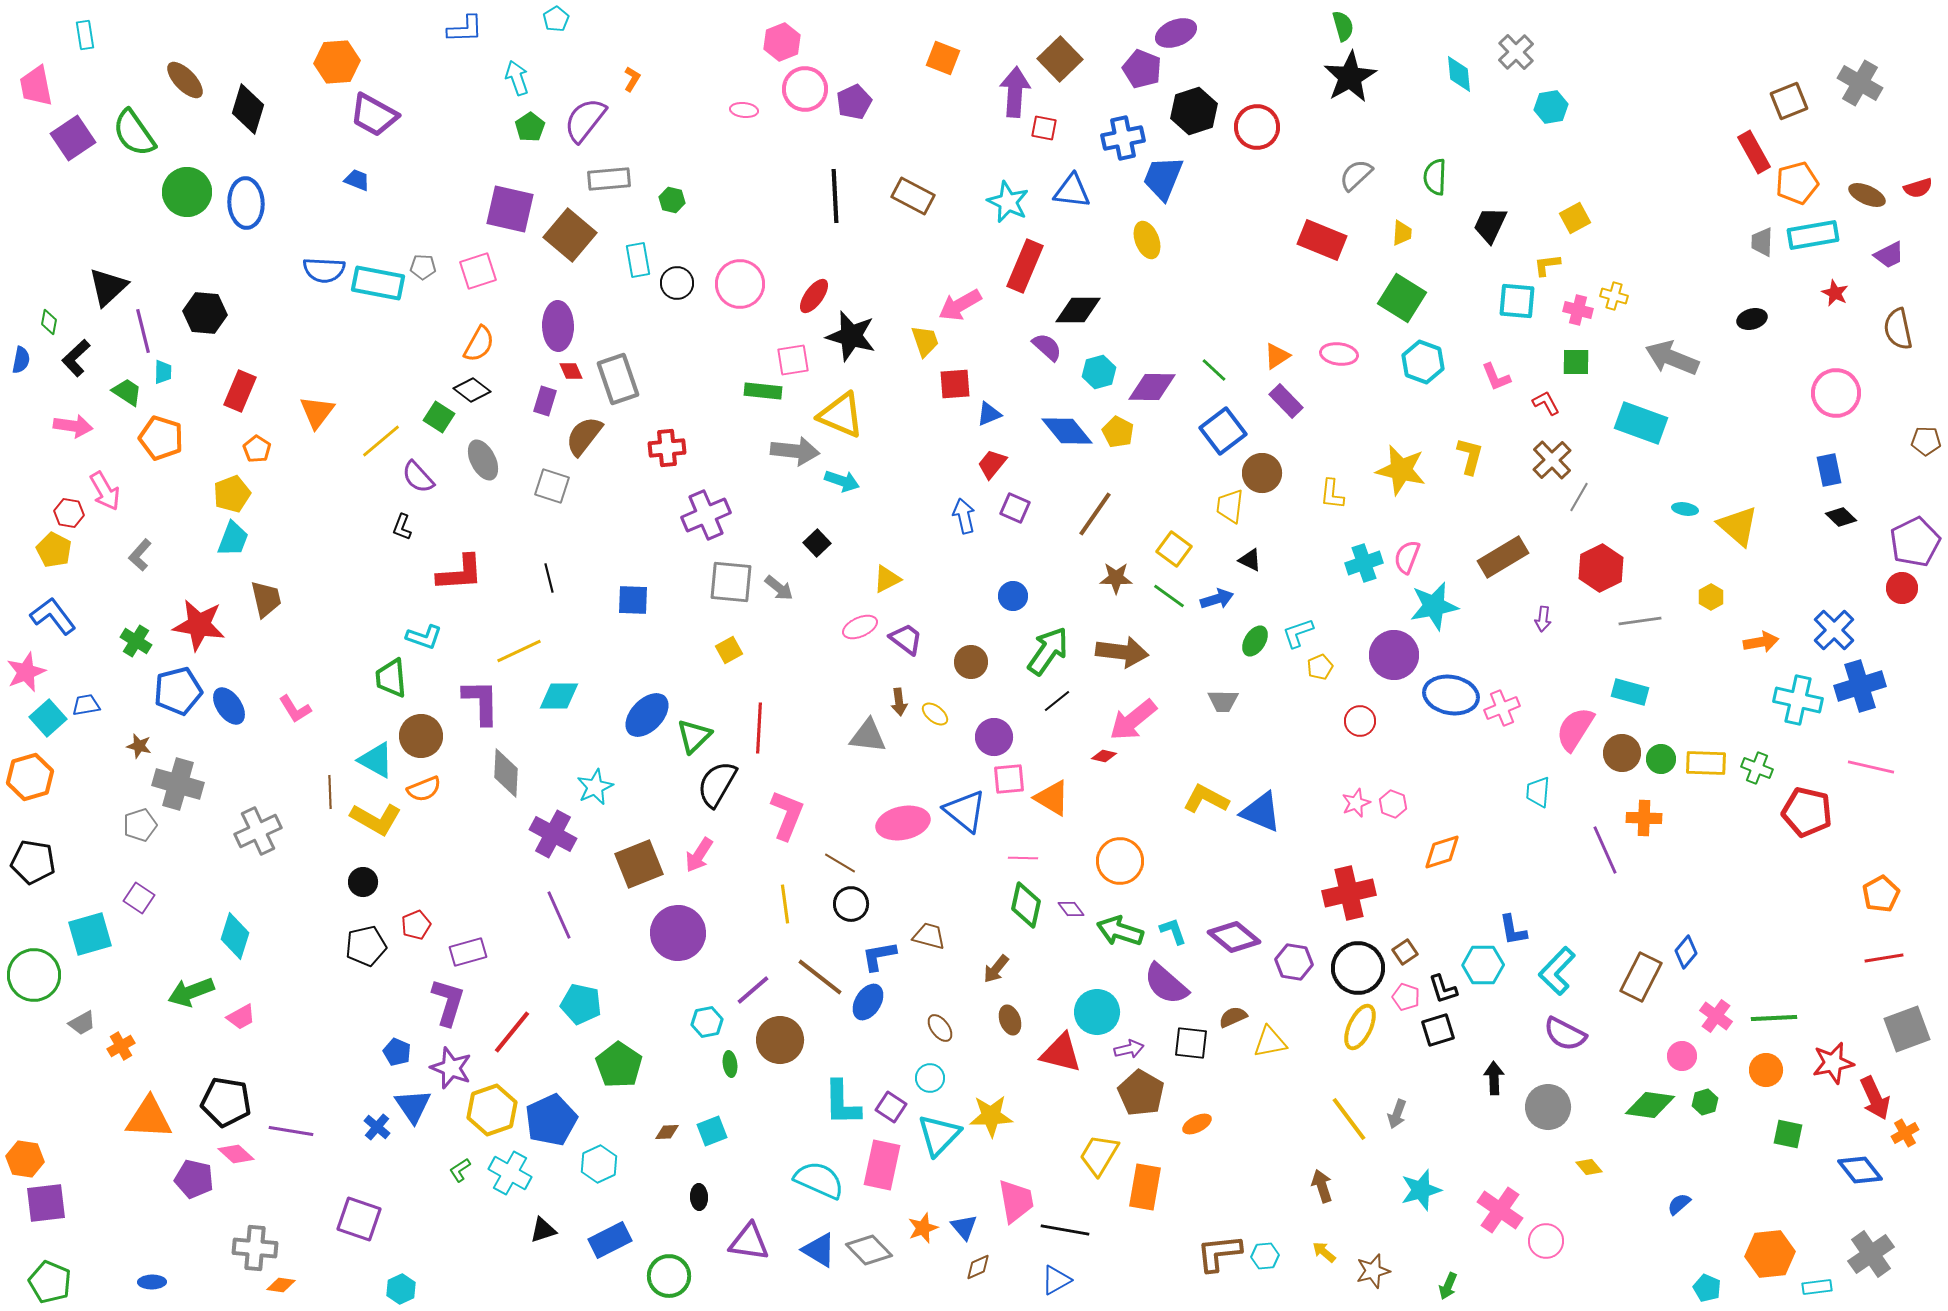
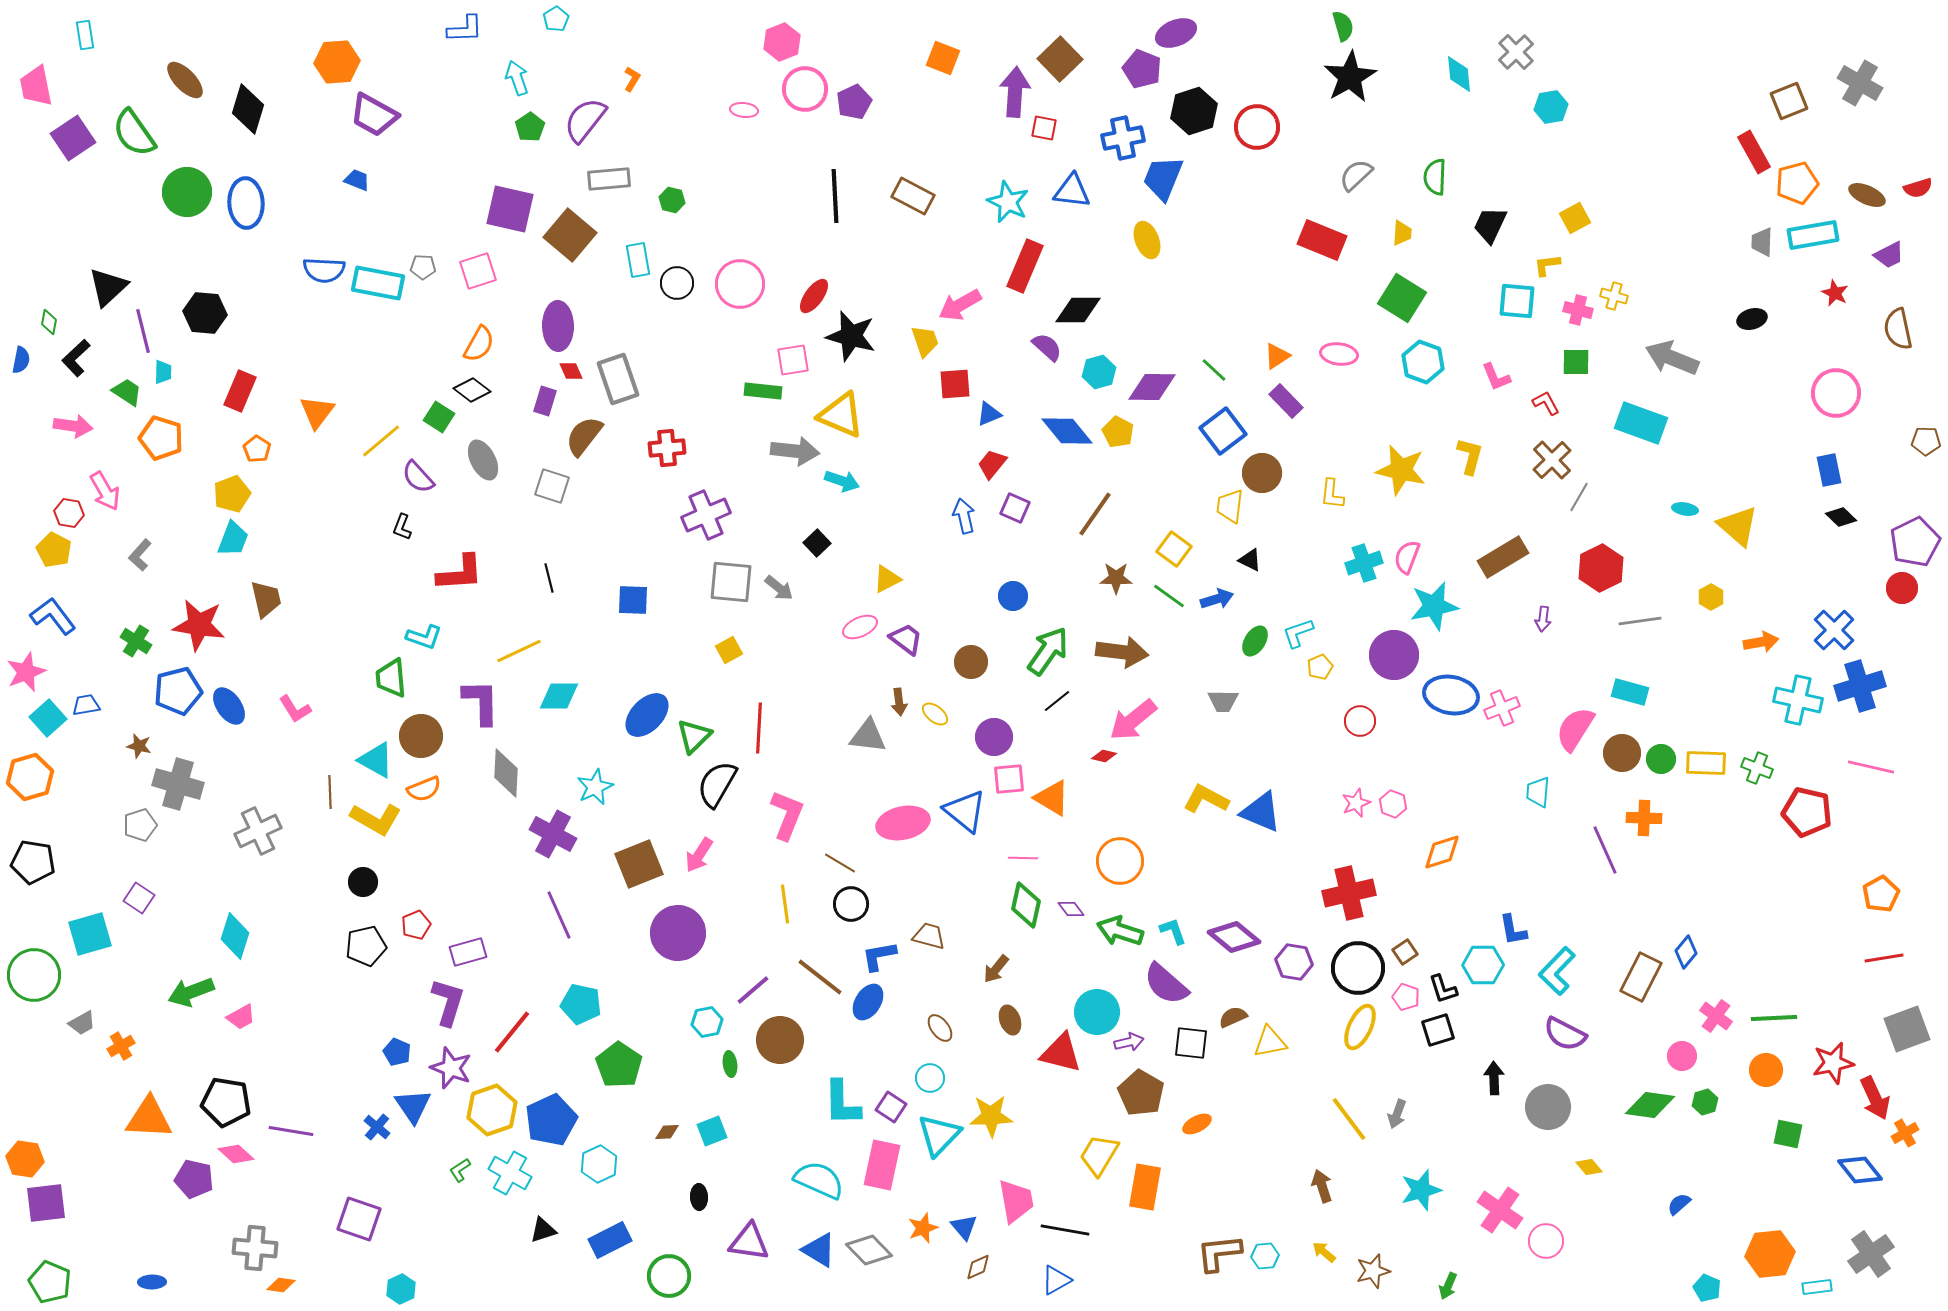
purple arrow at (1129, 1049): moved 7 px up
